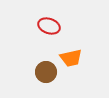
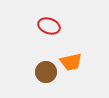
orange trapezoid: moved 4 px down
